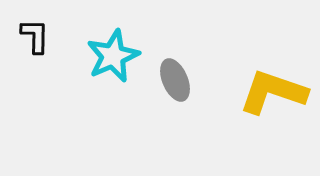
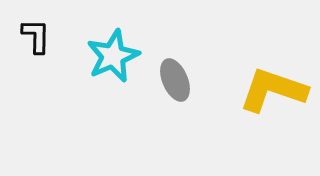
black L-shape: moved 1 px right
yellow L-shape: moved 2 px up
